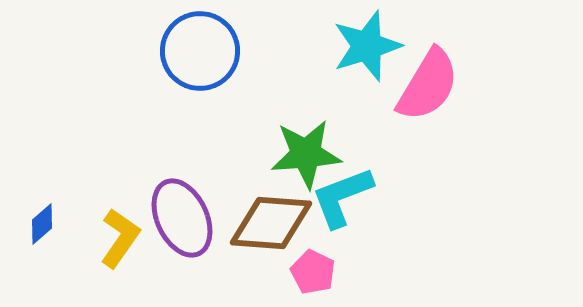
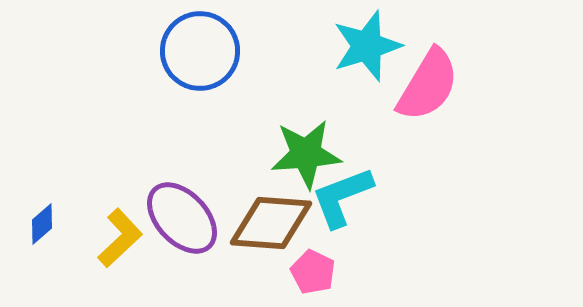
purple ellipse: rotated 18 degrees counterclockwise
yellow L-shape: rotated 12 degrees clockwise
